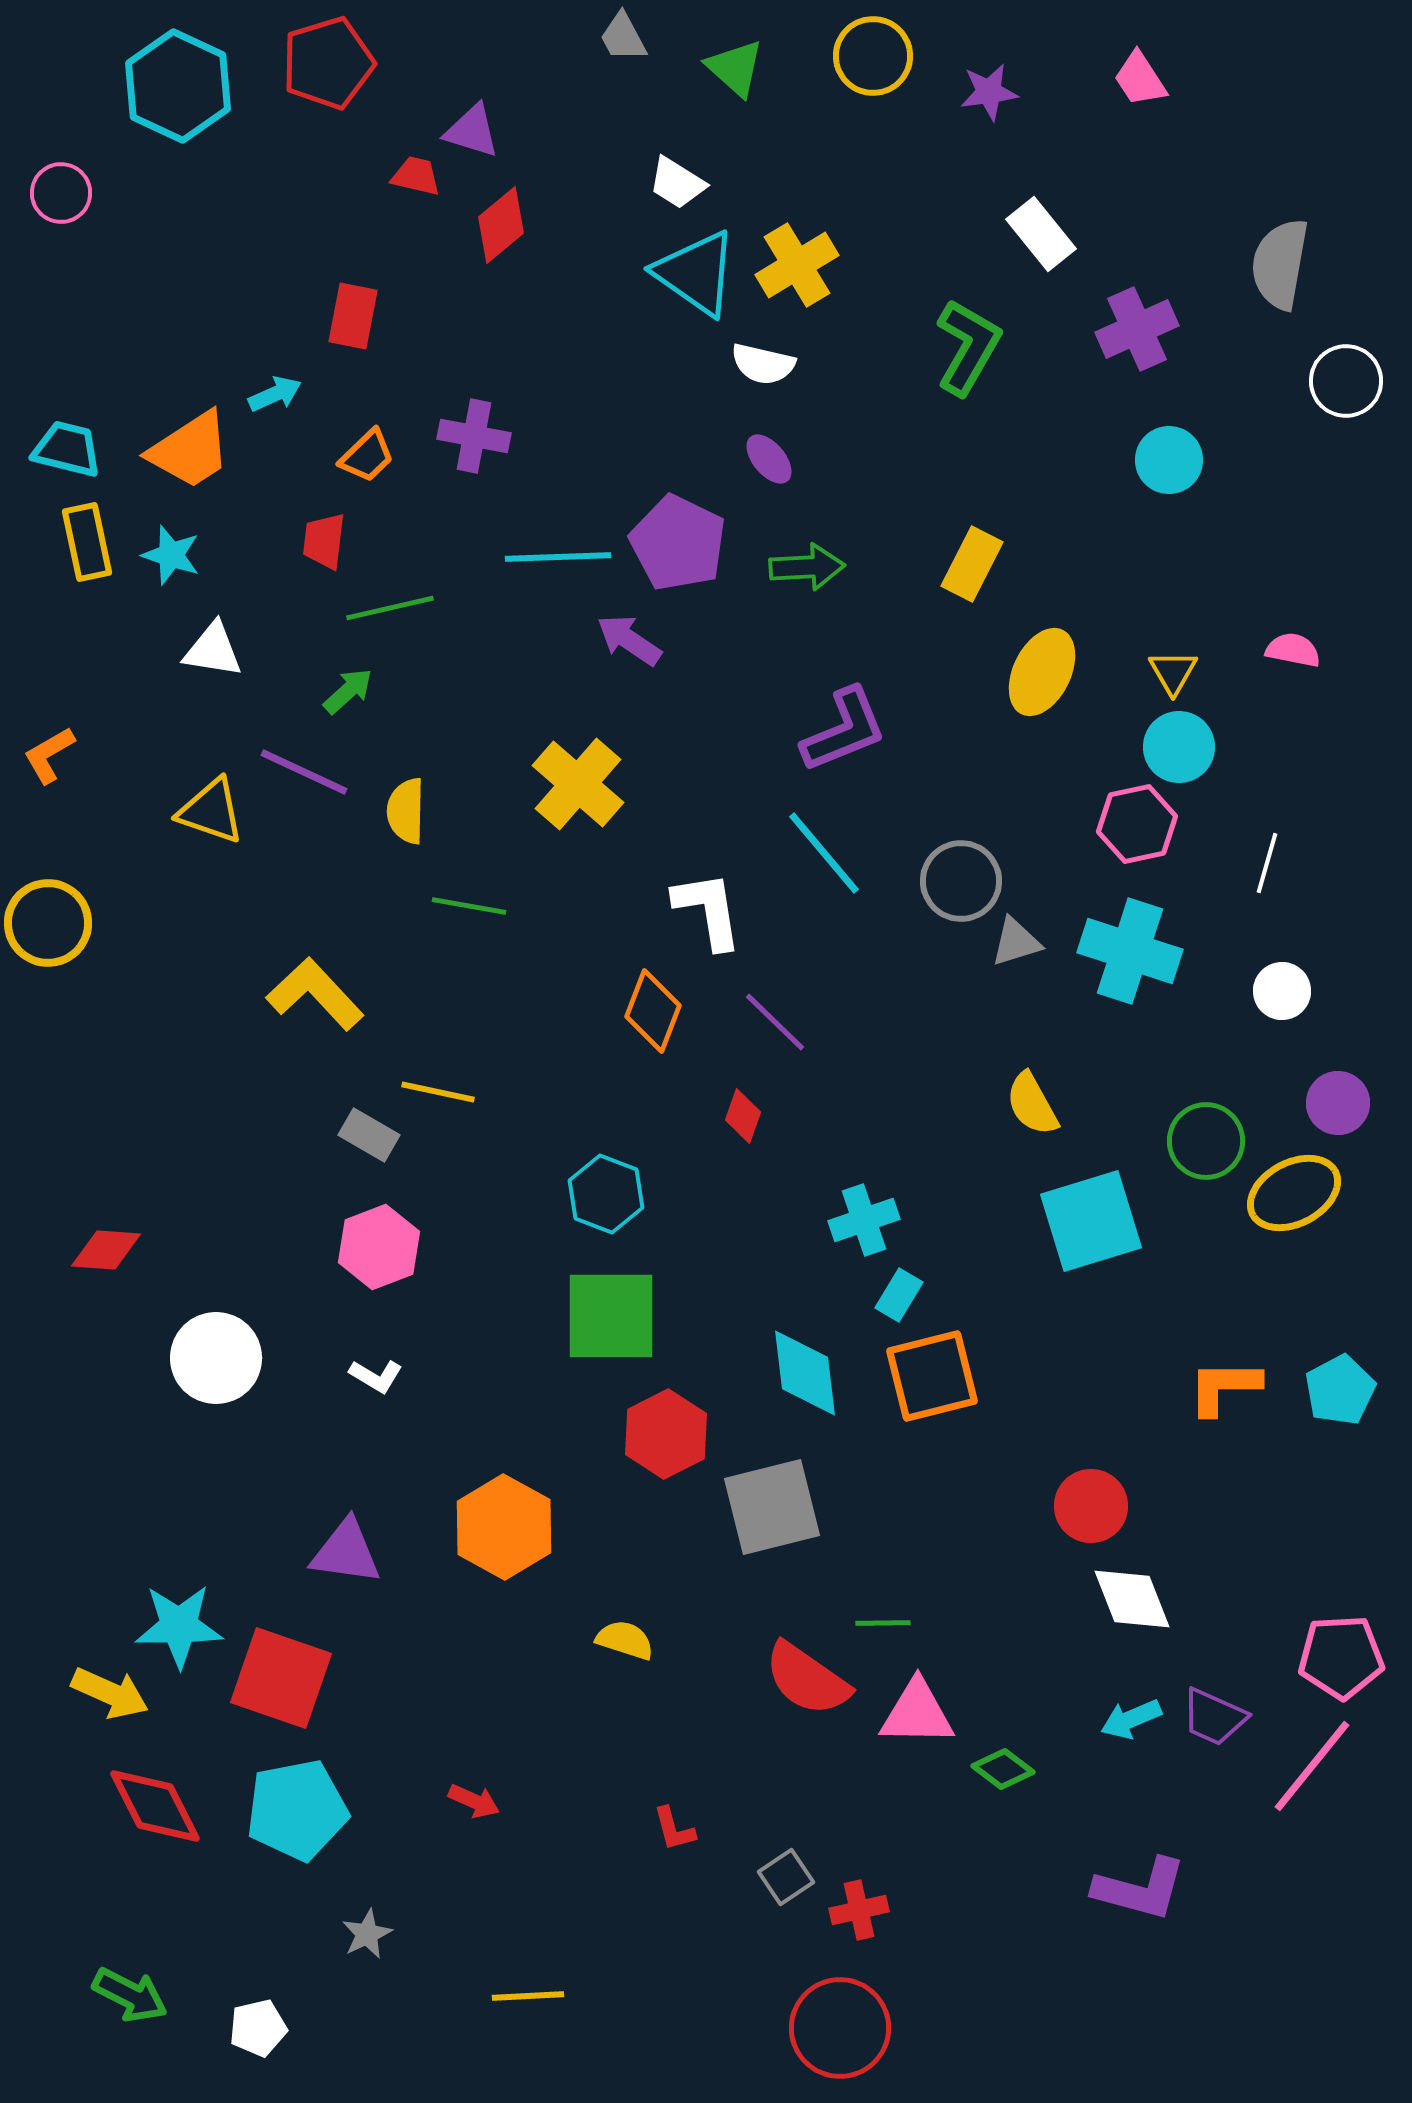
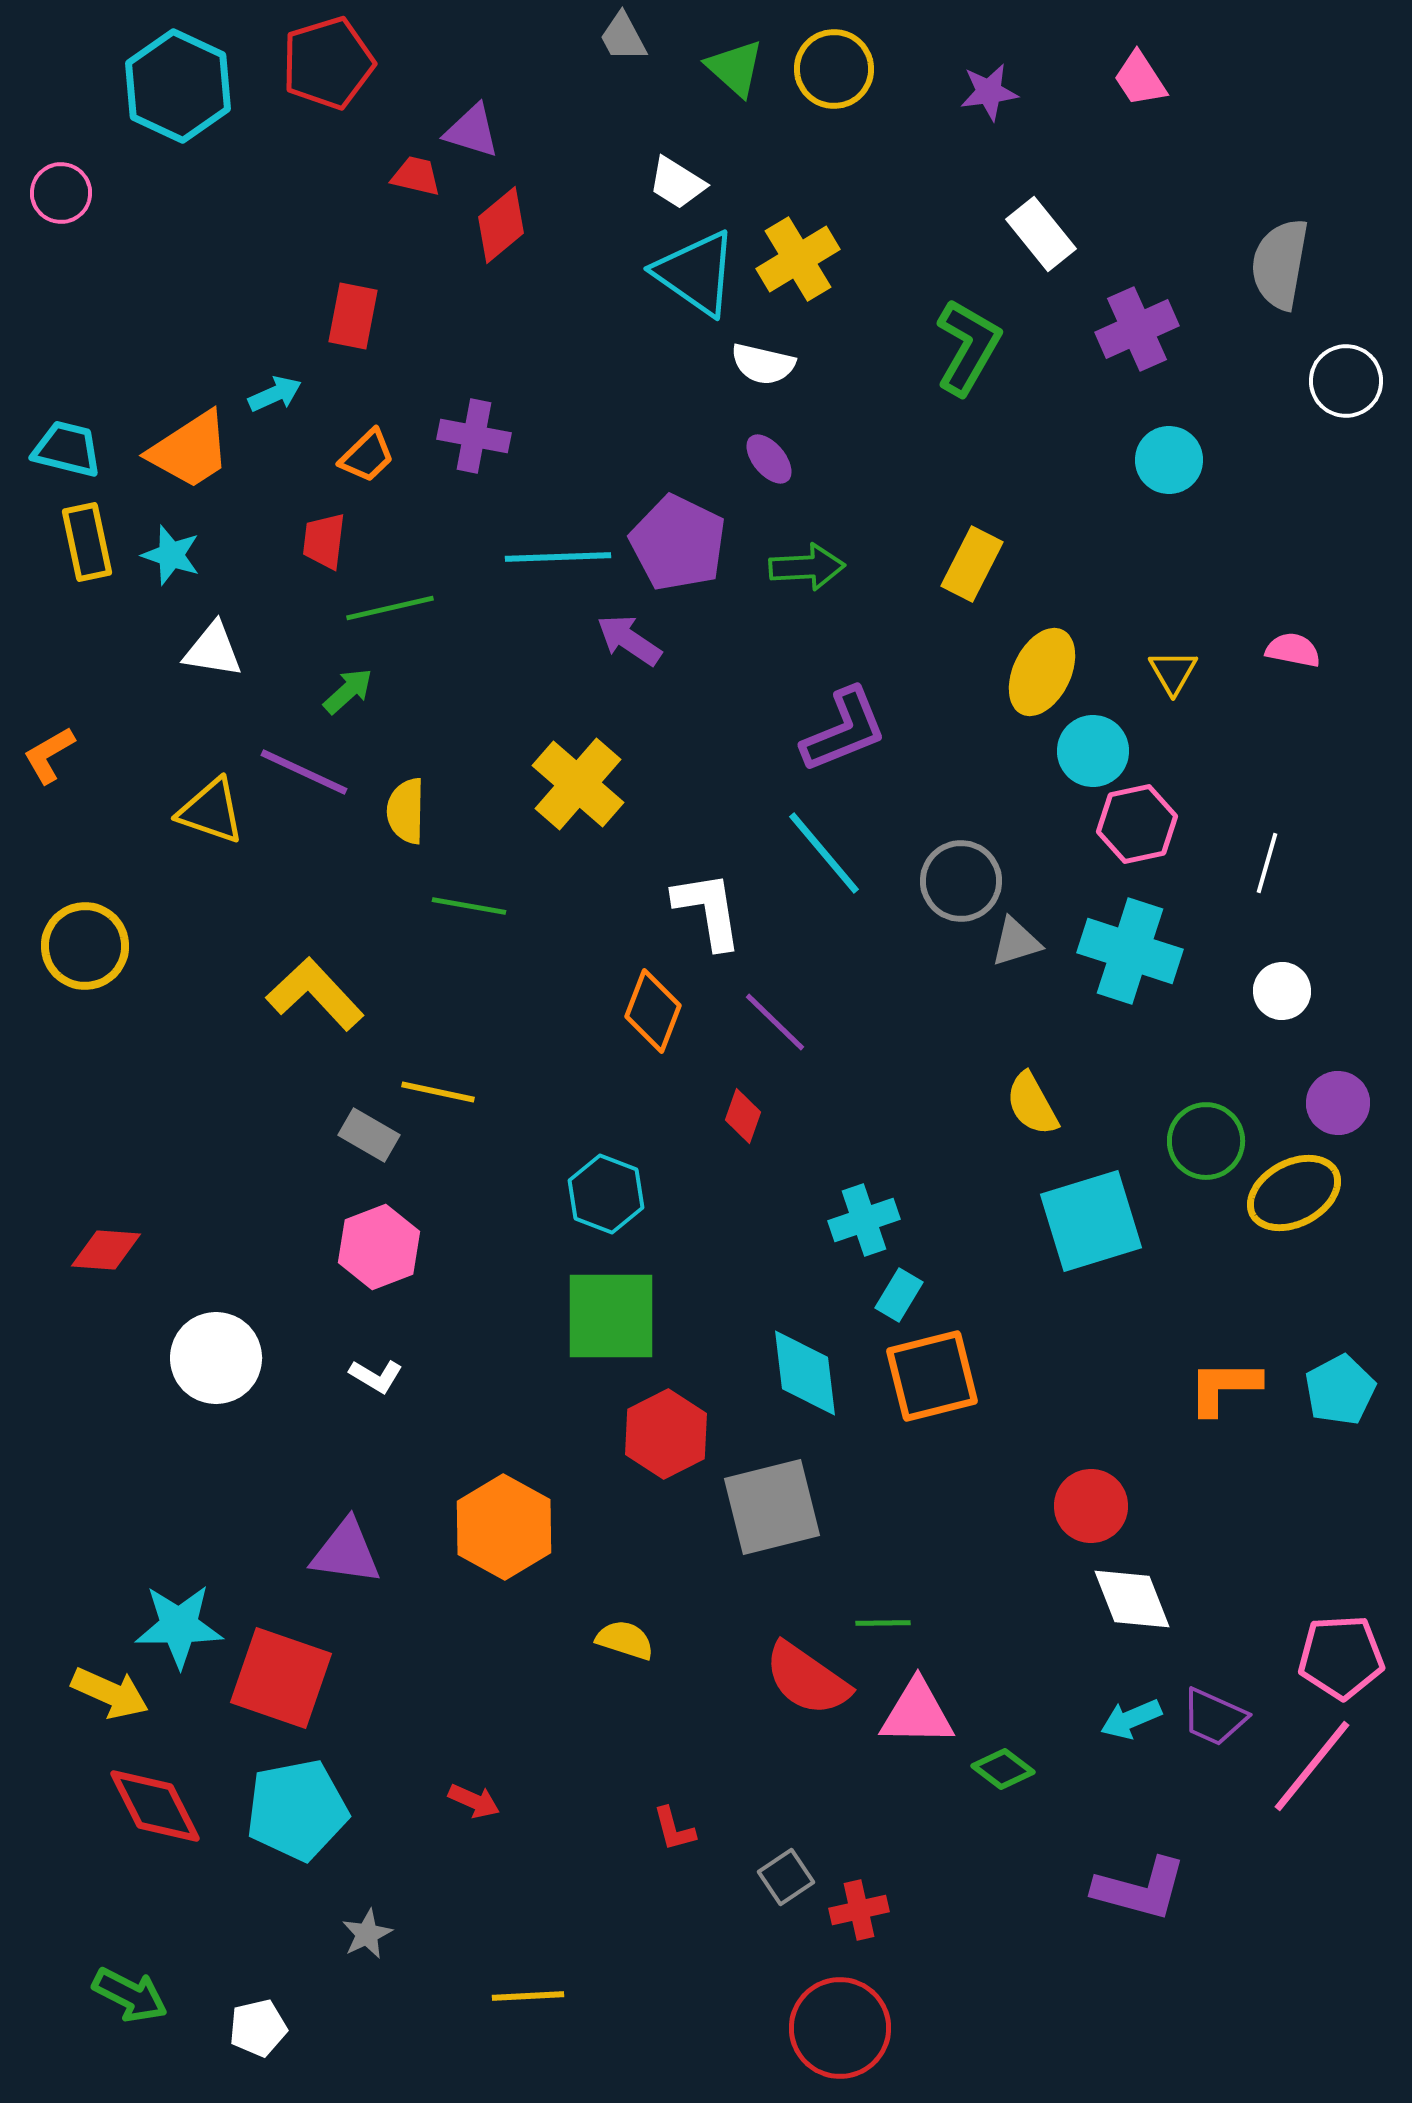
yellow circle at (873, 56): moved 39 px left, 13 px down
yellow cross at (797, 265): moved 1 px right, 6 px up
cyan circle at (1179, 747): moved 86 px left, 4 px down
yellow circle at (48, 923): moved 37 px right, 23 px down
